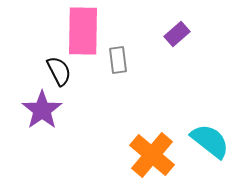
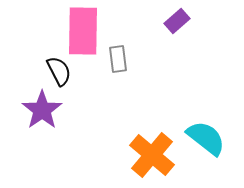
purple rectangle: moved 13 px up
gray rectangle: moved 1 px up
cyan semicircle: moved 4 px left, 3 px up
